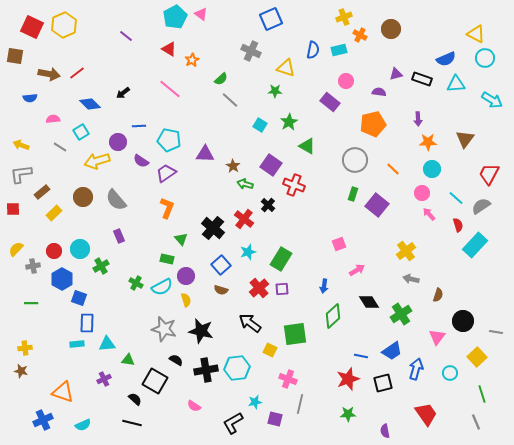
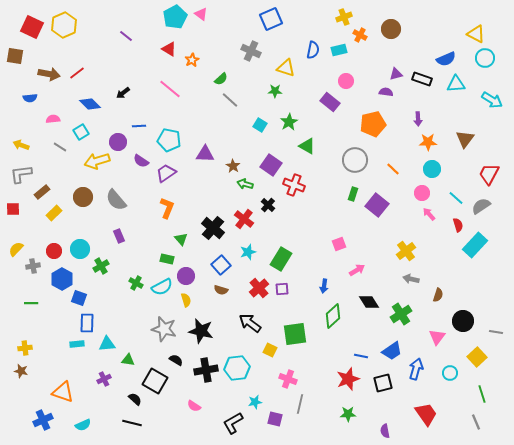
purple semicircle at (379, 92): moved 7 px right
